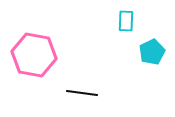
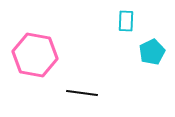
pink hexagon: moved 1 px right
